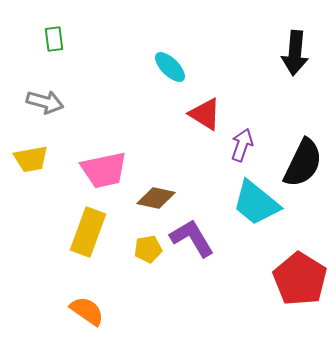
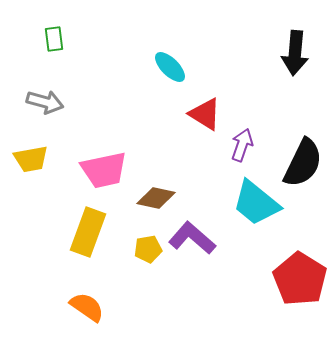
purple L-shape: rotated 18 degrees counterclockwise
orange semicircle: moved 4 px up
